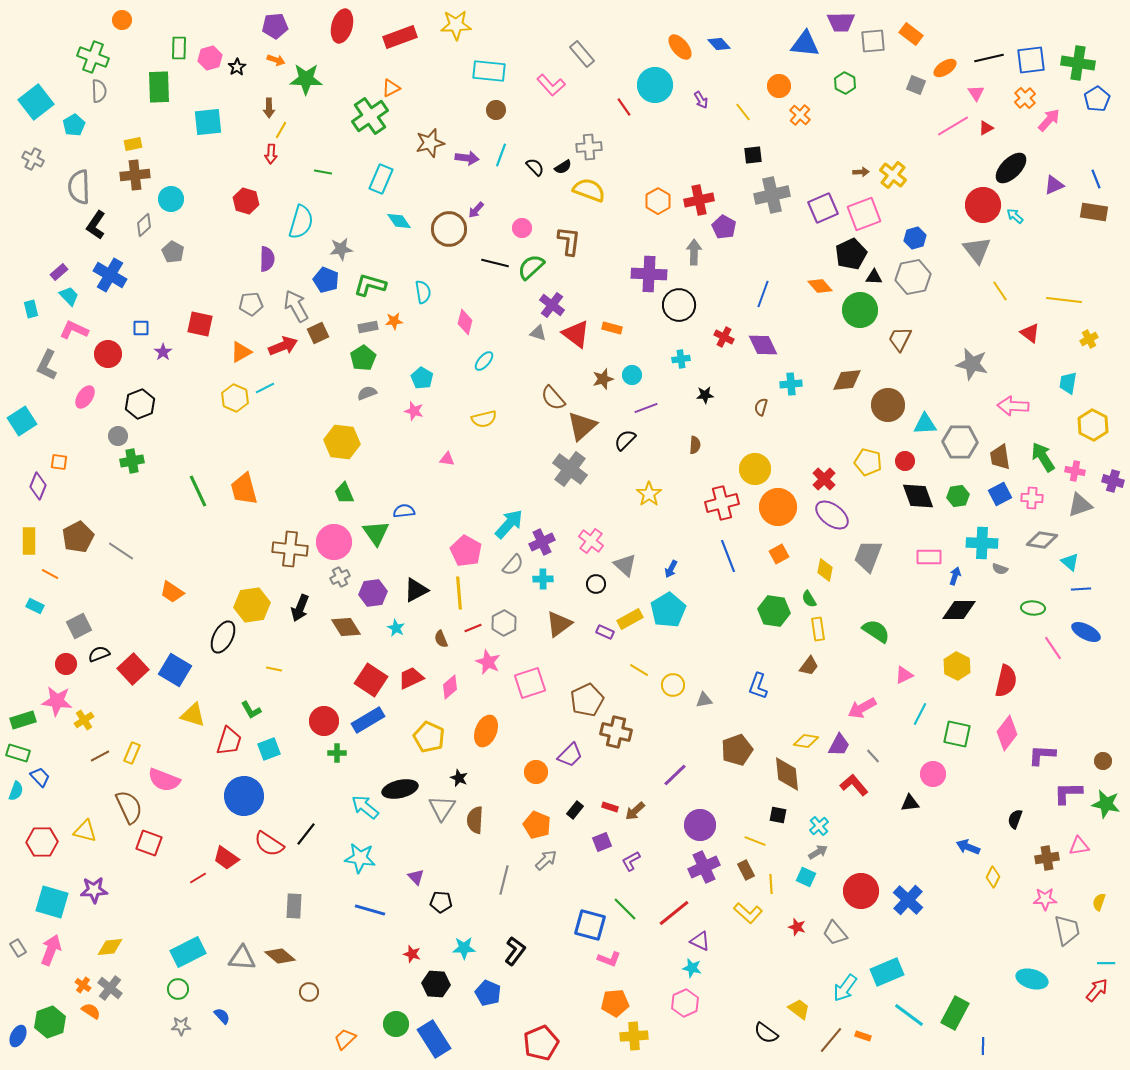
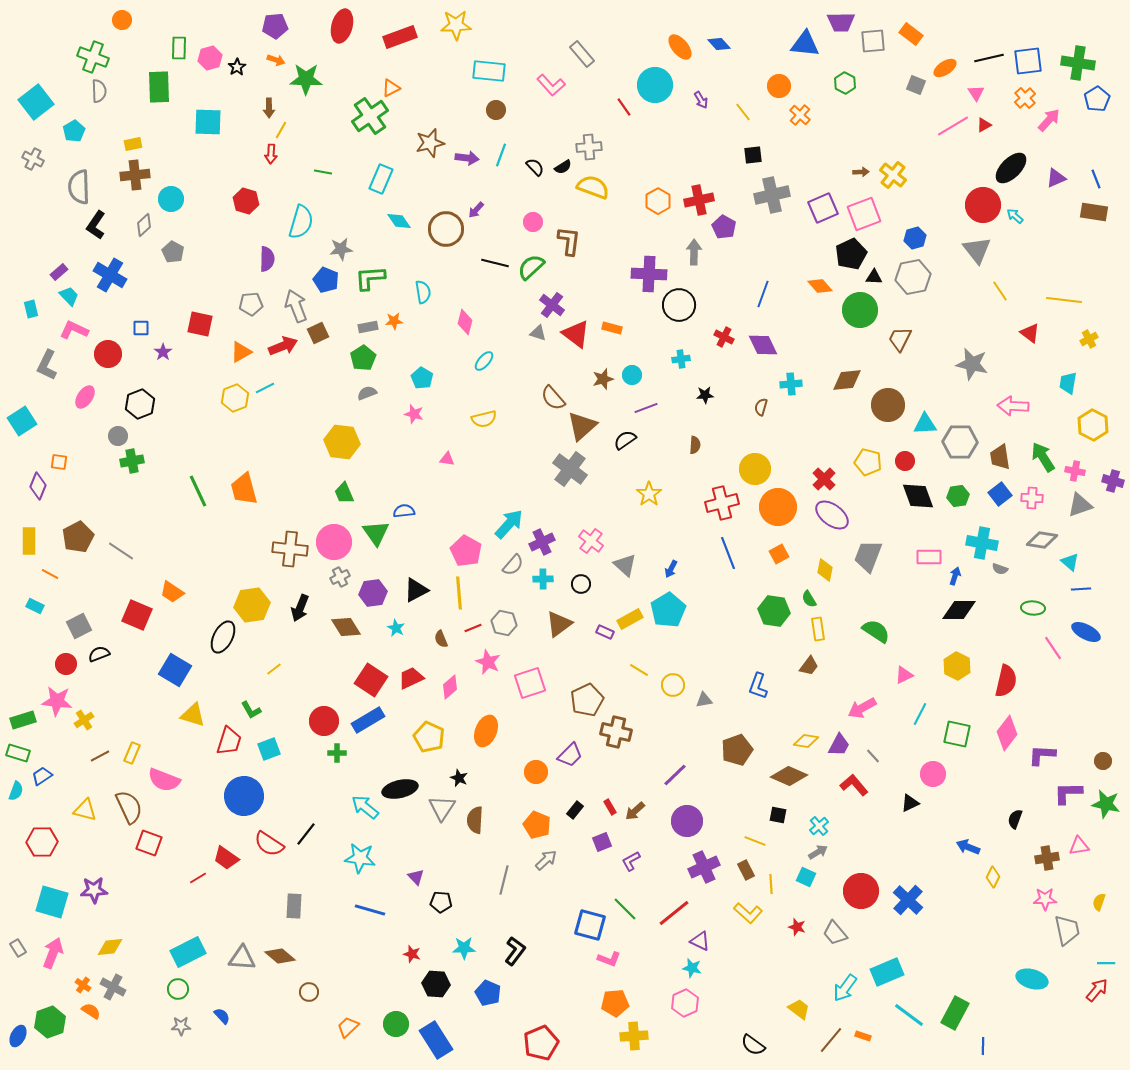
blue square at (1031, 60): moved 3 px left, 1 px down
cyan square at (208, 122): rotated 8 degrees clockwise
cyan pentagon at (74, 125): moved 6 px down
red triangle at (986, 128): moved 2 px left, 3 px up
purple triangle at (1054, 185): moved 2 px right, 7 px up
yellow semicircle at (589, 190): moved 4 px right, 3 px up
pink circle at (522, 228): moved 11 px right, 6 px up
brown circle at (449, 229): moved 3 px left
green L-shape at (370, 285): moved 7 px up; rotated 20 degrees counterclockwise
gray arrow at (296, 306): rotated 8 degrees clockwise
yellow hexagon at (235, 398): rotated 16 degrees clockwise
pink star at (414, 411): moved 3 px down
black semicircle at (625, 440): rotated 10 degrees clockwise
blue square at (1000, 494): rotated 10 degrees counterclockwise
cyan cross at (982, 543): rotated 8 degrees clockwise
blue line at (728, 556): moved 3 px up
black circle at (596, 584): moved 15 px left
gray hexagon at (504, 623): rotated 20 degrees counterclockwise
red square at (133, 669): moved 4 px right, 54 px up; rotated 24 degrees counterclockwise
yellow line at (274, 669): rotated 49 degrees counterclockwise
brown diamond at (787, 774): moved 2 px right, 2 px down; rotated 60 degrees counterclockwise
blue trapezoid at (40, 777): moved 2 px right, 1 px up; rotated 80 degrees counterclockwise
black triangle at (910, 803): rotated 18 degrees counterclockwise
red rectangle at (610, 807): rotated 42 degrees clockwise
purple circle at (700, 825): moved 13 px left, 4 px up
yellow triangle at (85, 831): moved 21 px up
pink arrow at (51, 950): moved 2 px right, 3 px down
gray cross at (110, 988): moved 3 px right, 1 px up; rotated 10 degrees counterclockwise
black semicircle at (766, 1033): moved 13 px left, 12 px down
orange trapezoid at (345, 1039): moved 3 px right, 12 px up
blue rectangle at (434, 1039): moved 2 px right, 1 px down
